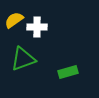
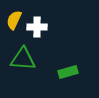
yellow semicircle: rotated 30 degrees counterclockwise
green triangle: rotated 24 degrees clockwise
